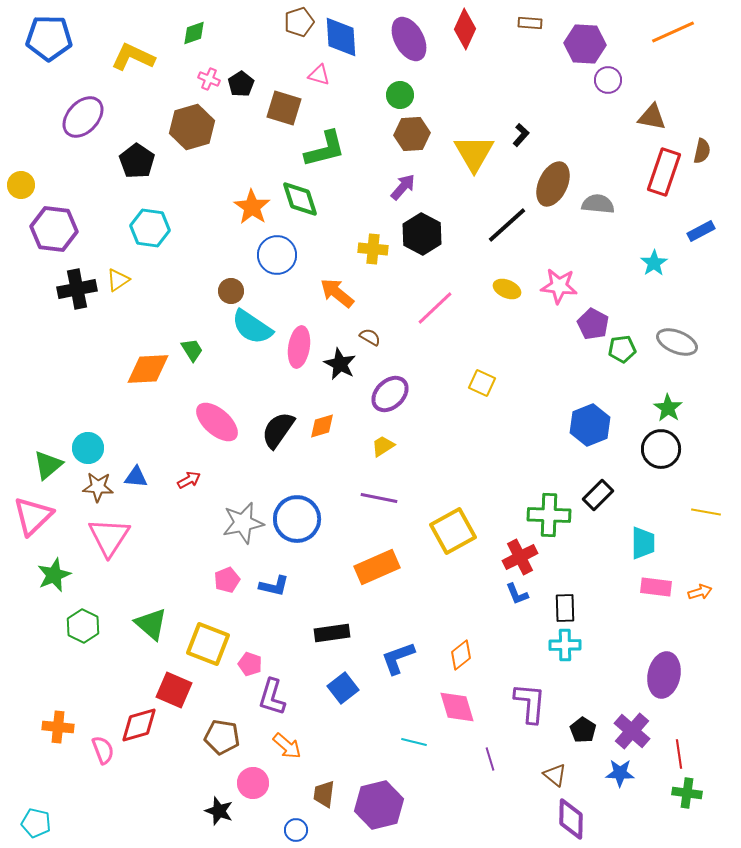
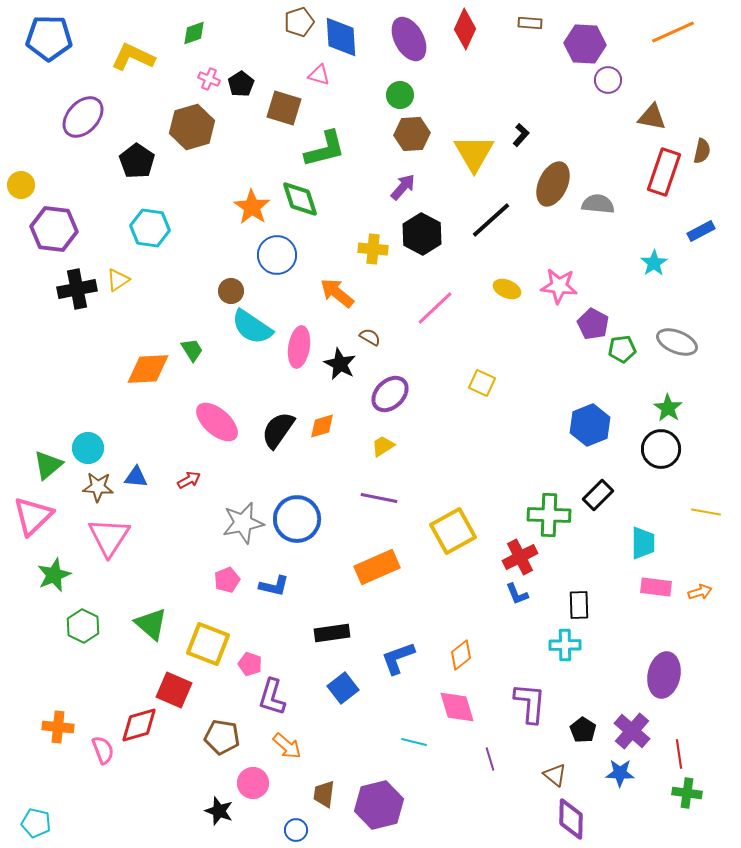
black line at (507, 225): moved 16 px left, 5 px up
black rectangle at (565, 608): moved 14 px right, 3 px up
